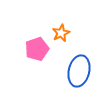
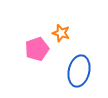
orange star: rotated 30 degrees counterclockwise
